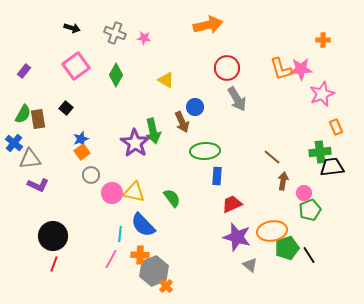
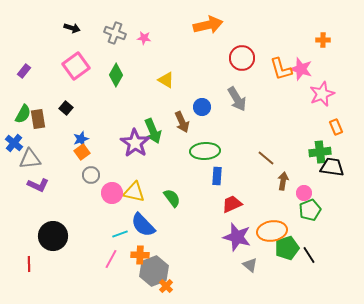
red circle at (227, 68): moved 15 px right, 10 px up
pink star at (301, 69): rotated 20 degrees clockwise
blue circle at (195, 107): moved 7 px right
green arrow at (153, 131): rotated 10 degrees counterclockwise
brown line at (272, 157): moved 6 px left, 1 px down
black trapezoid at (332, 167): rotated 15 degrees clockwise
cyan line at (120, 234): rotated 63 degrees clockwise
red line at (54, 264): moved 25 px left; rotated 21 degrees counterclockwise
